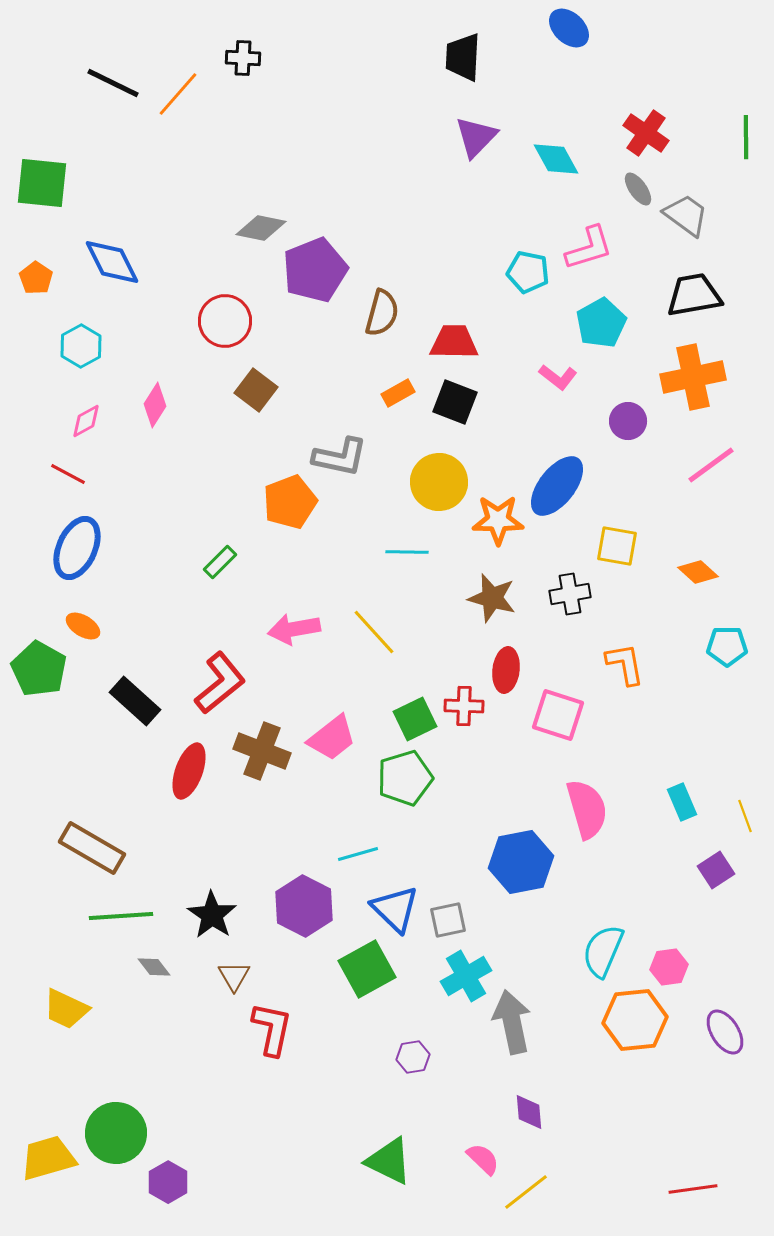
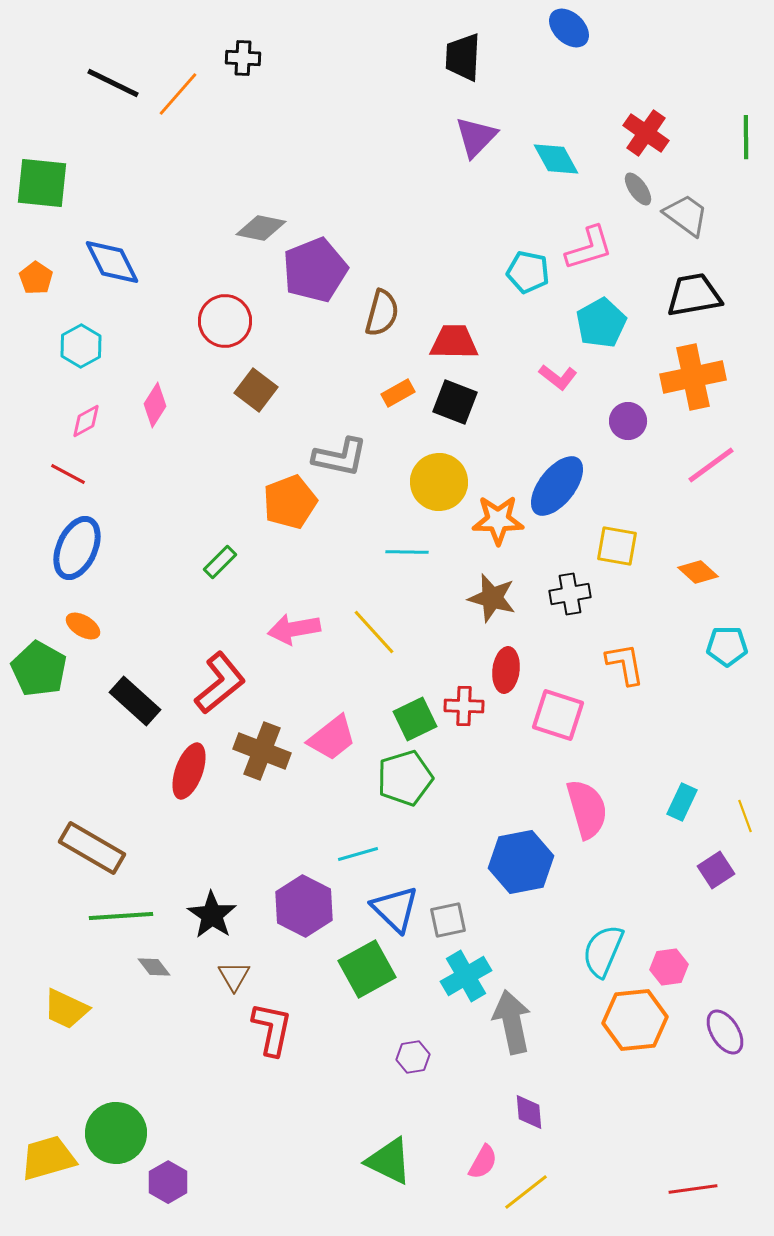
cyan rectangle at (682, 802): rotated 48 degrees clockwise
pink semicircle at (483, 1159): moved 3 px down; rotated 75 degrees clockwise
